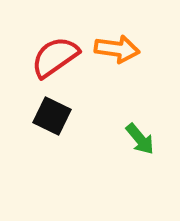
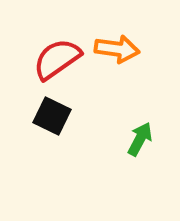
red semicircle: moved 2 px right, 2 px down
green arrow: rotated 112 degrees counterclockwise
